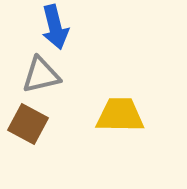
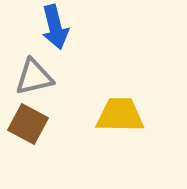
gray triangle: moved 7 px left, 2 px down
